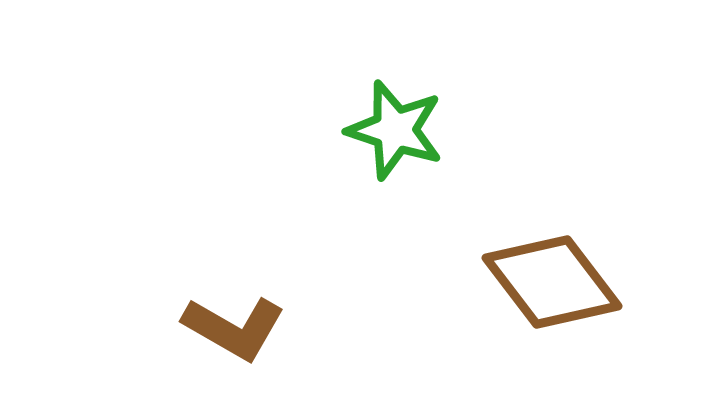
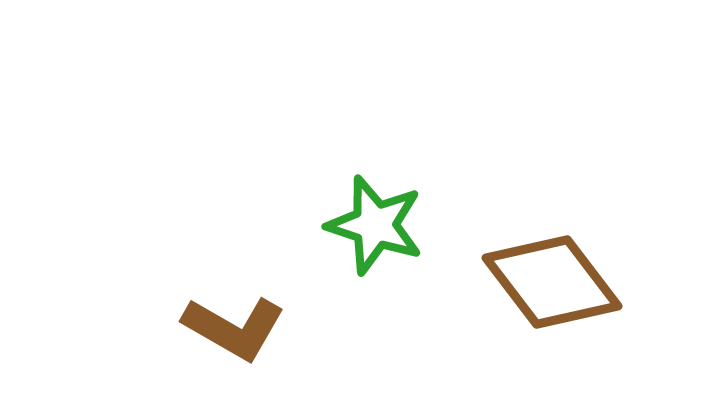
green star: moved 20 px left, 95 px down
